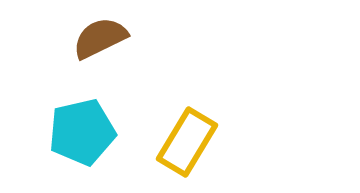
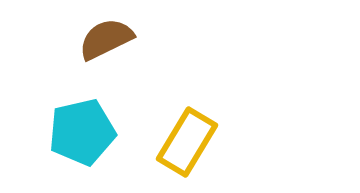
brown semicircle: moved 6 px right, 1 px down
